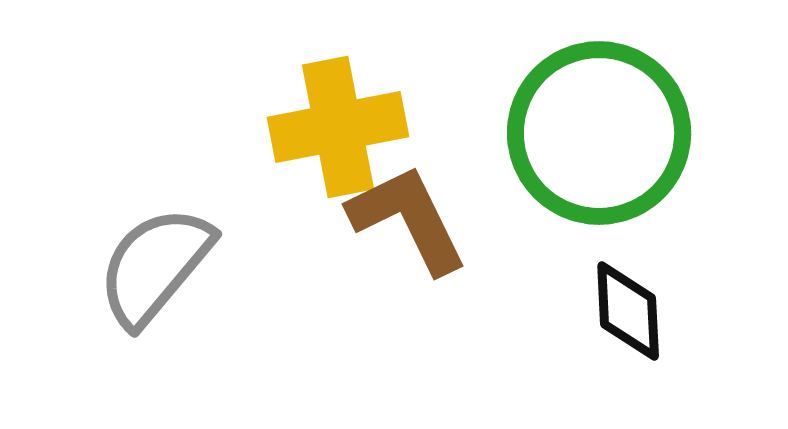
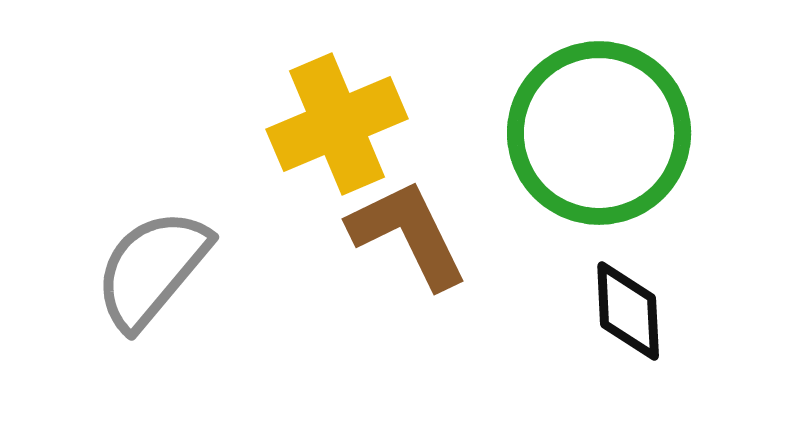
yellow cross: moved 1 px left, 3 px up; rotated 12 degrees counterclockwise
brown L-shape: moved 15 px down
gray semicircle: moved 3 px left, 3 px down
